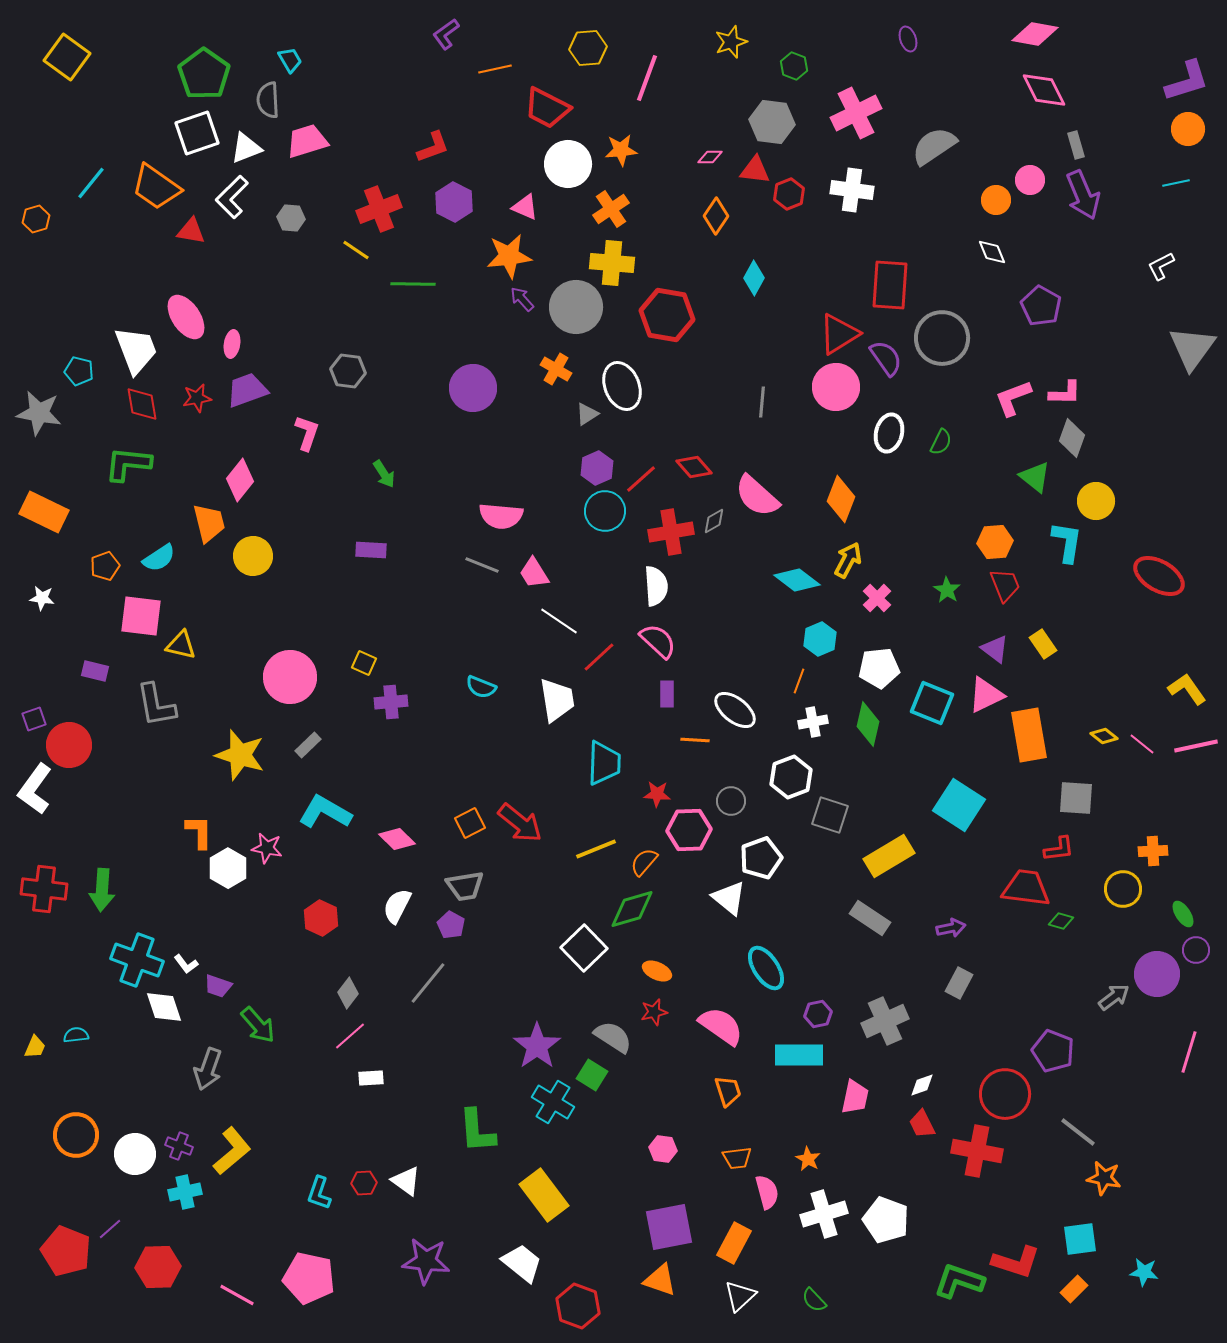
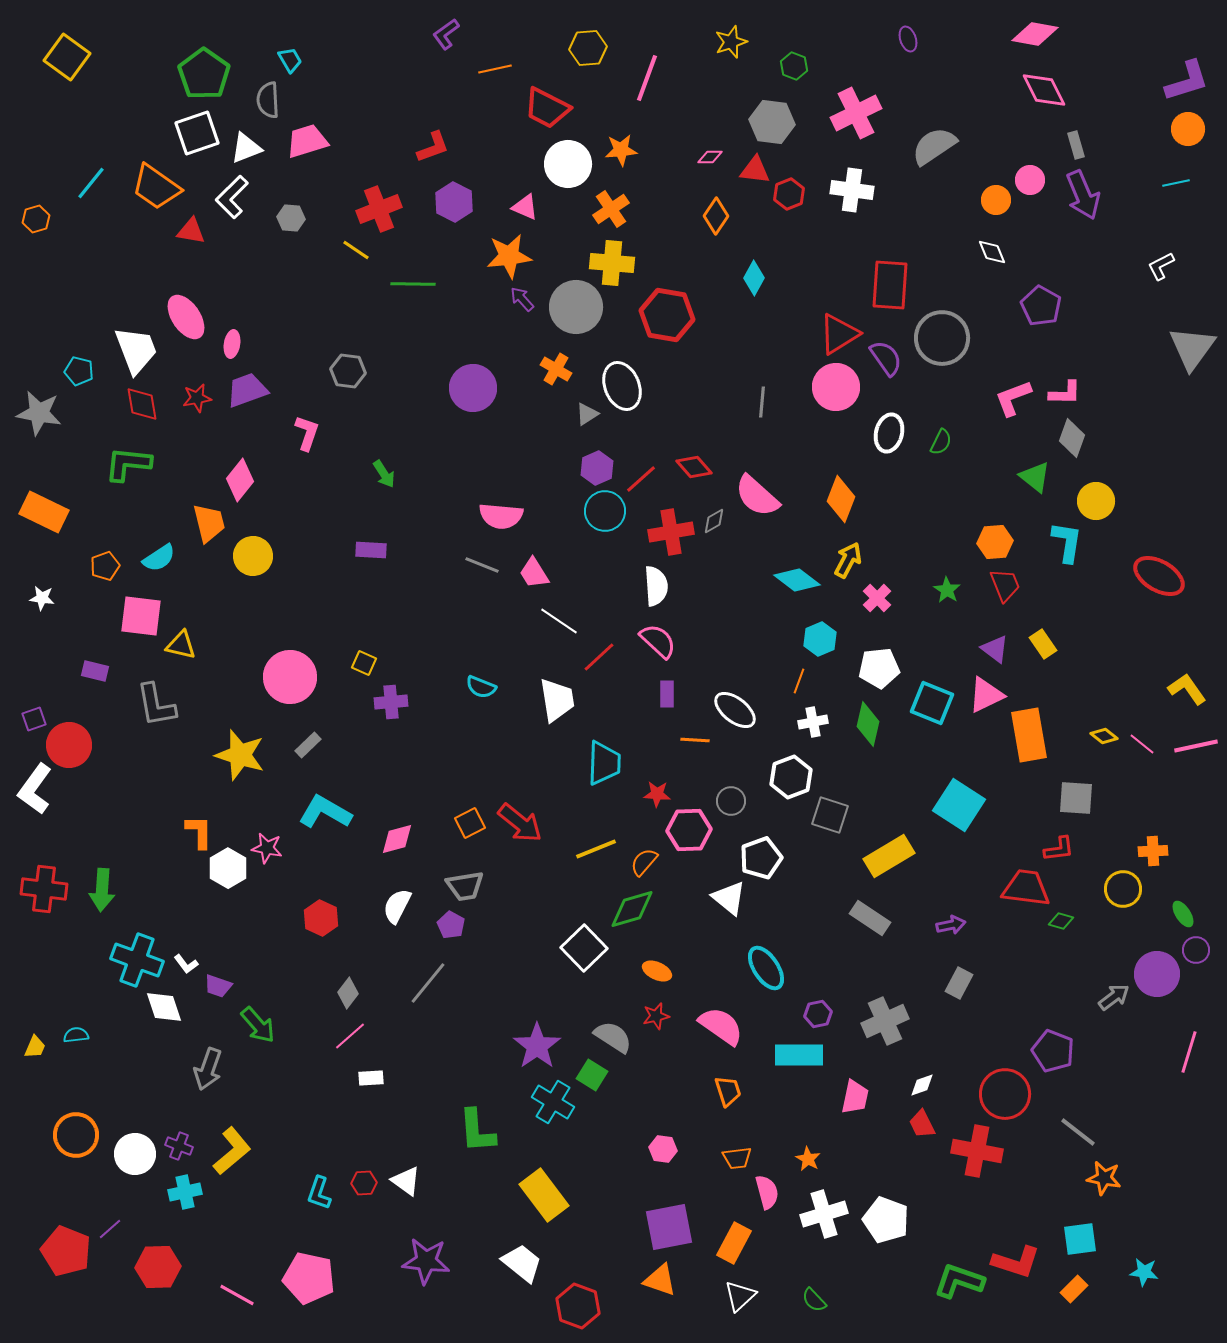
pink diamond at (397, 839): rotated 60 degrees counterclockwise
purple arrow at (951, 928): moved 3 px up
red star at (654, 1012): moved 2 px right, 4 px down
